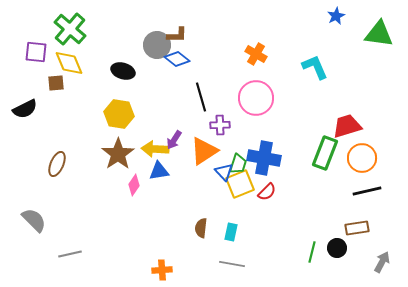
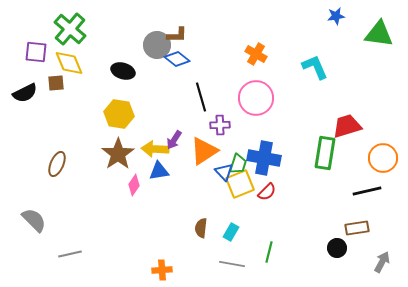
blue star at (336, 16): rotated 18 degrees clockwise
black semicircle at (25, 109): moved 16 px up
green rectangle at (325, 153): rotated 12 degrees counterclockwise
orange circle at (362, 158): moved 21 px right
cyan rectangle at (231, 232): rotated 18 degrees clockwise
green line at (312, 252): moved 43 px left
